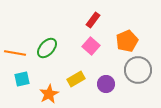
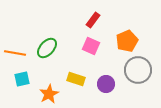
pink square: rotated 18 degrees counterclockwise
yellow rectangle: rotated 48 degrees clockwise
